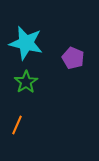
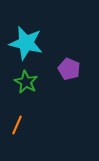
purple pentagon: moved 4 px left, 11 px down
green star: rotated 10 degrees counterclockwise
